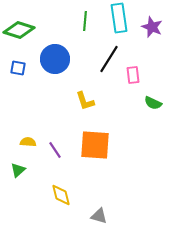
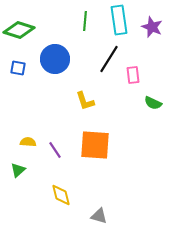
cyan rectangle: moved 2 px down
